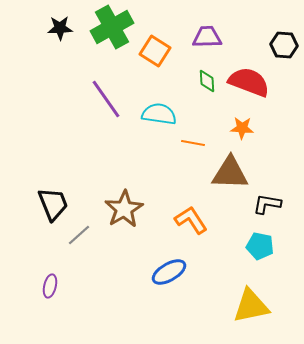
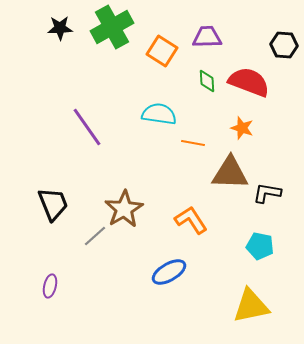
orange square: moved 7 px right
purple line: moved 19 px left, 28 px down
orange star: rotated 15 degrees clockwise
black L-shape: moved 11 px up
gray line: moved 16 px right, 1 px down
